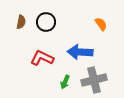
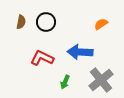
orange semicircle: rotated 88 degrees counterclockwise
gray cross: moved 7 px right; rotated 25 degrees counterclockwise
